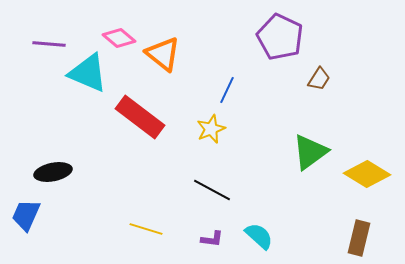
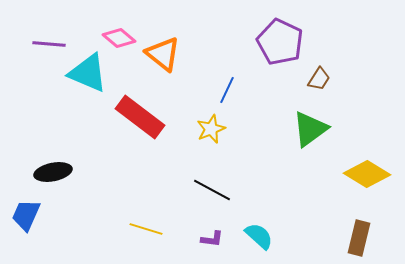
purple pentagon: moved 5 px down
green triangle: moved 23 px up
